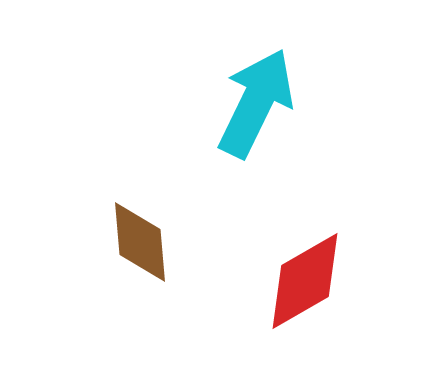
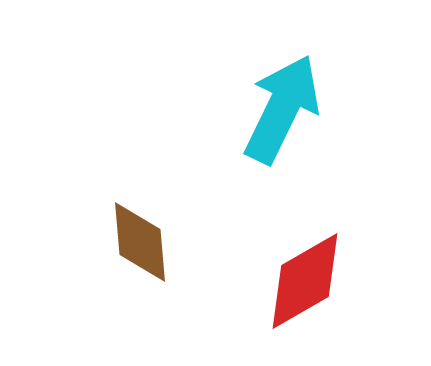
cyan arrow: moved 26 px right, 6 px down
